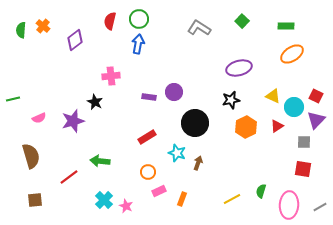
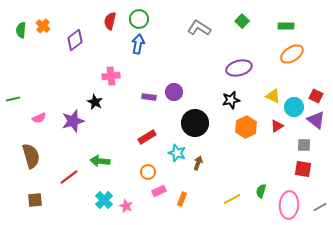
purple triangle at (316, 120): rotated 36 degrees counterclockwise
gray square at (304, 142): moved 3 px down
